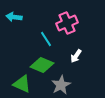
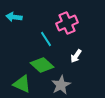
green diamond: rotated 20 degrees clockwise
